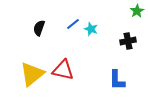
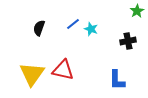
yellow triangle: rotated 16 degrees counterclockwise
